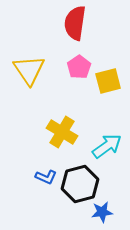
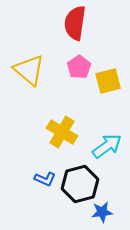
yellow triangle: rotated 16 degrees counterclockwise
blue L-shape: moved 1 px left, 2 px down
